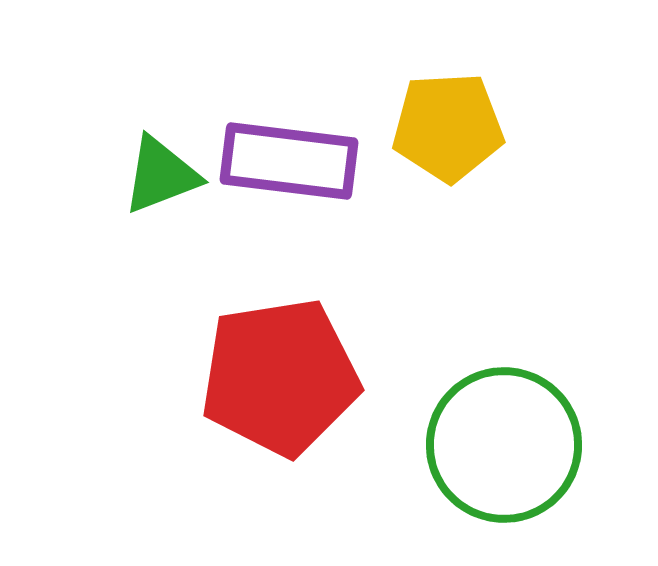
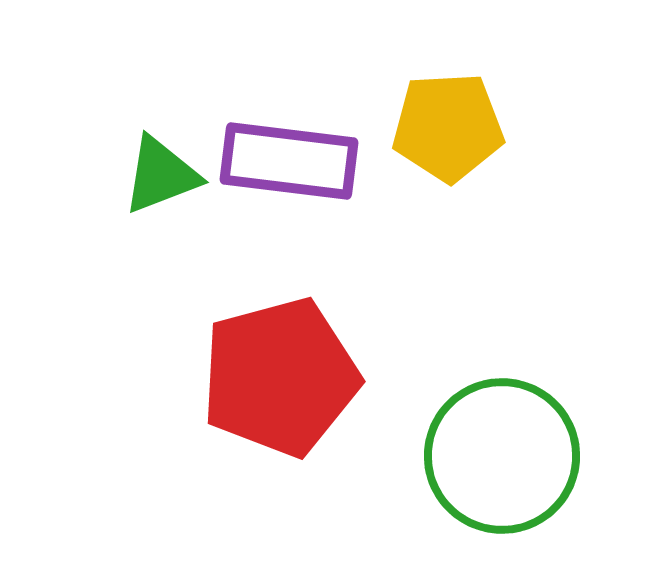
red pentagon: rotated 6 degrees counterclockwise
green circle: moved 2 px left, 11 px down
